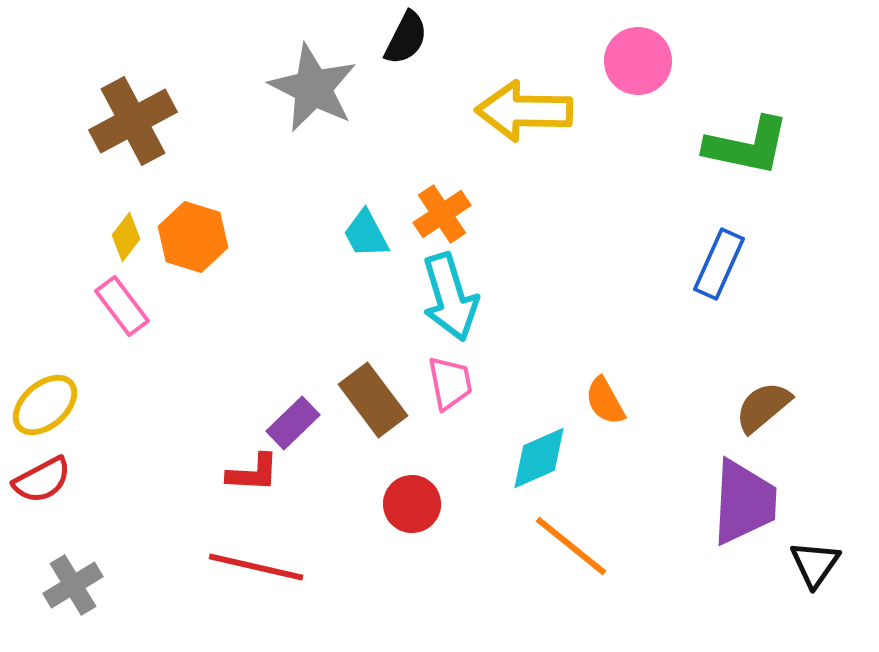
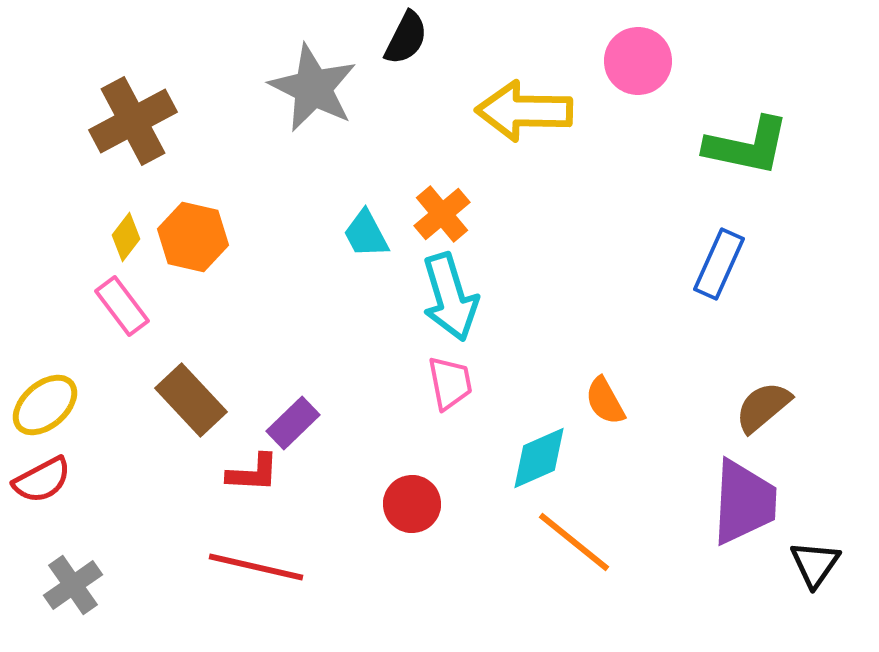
orange cross: rotated 6 degrees counterclockwise
orange hexagon: rotated 4 degrees counterclockwise
brown rectangle: moved 182 px left; rotated 6 degrees counterclockwise
orange line: moved 3 px right, 4 px up
gray cross: rotated 4 degrees counterclockwise
